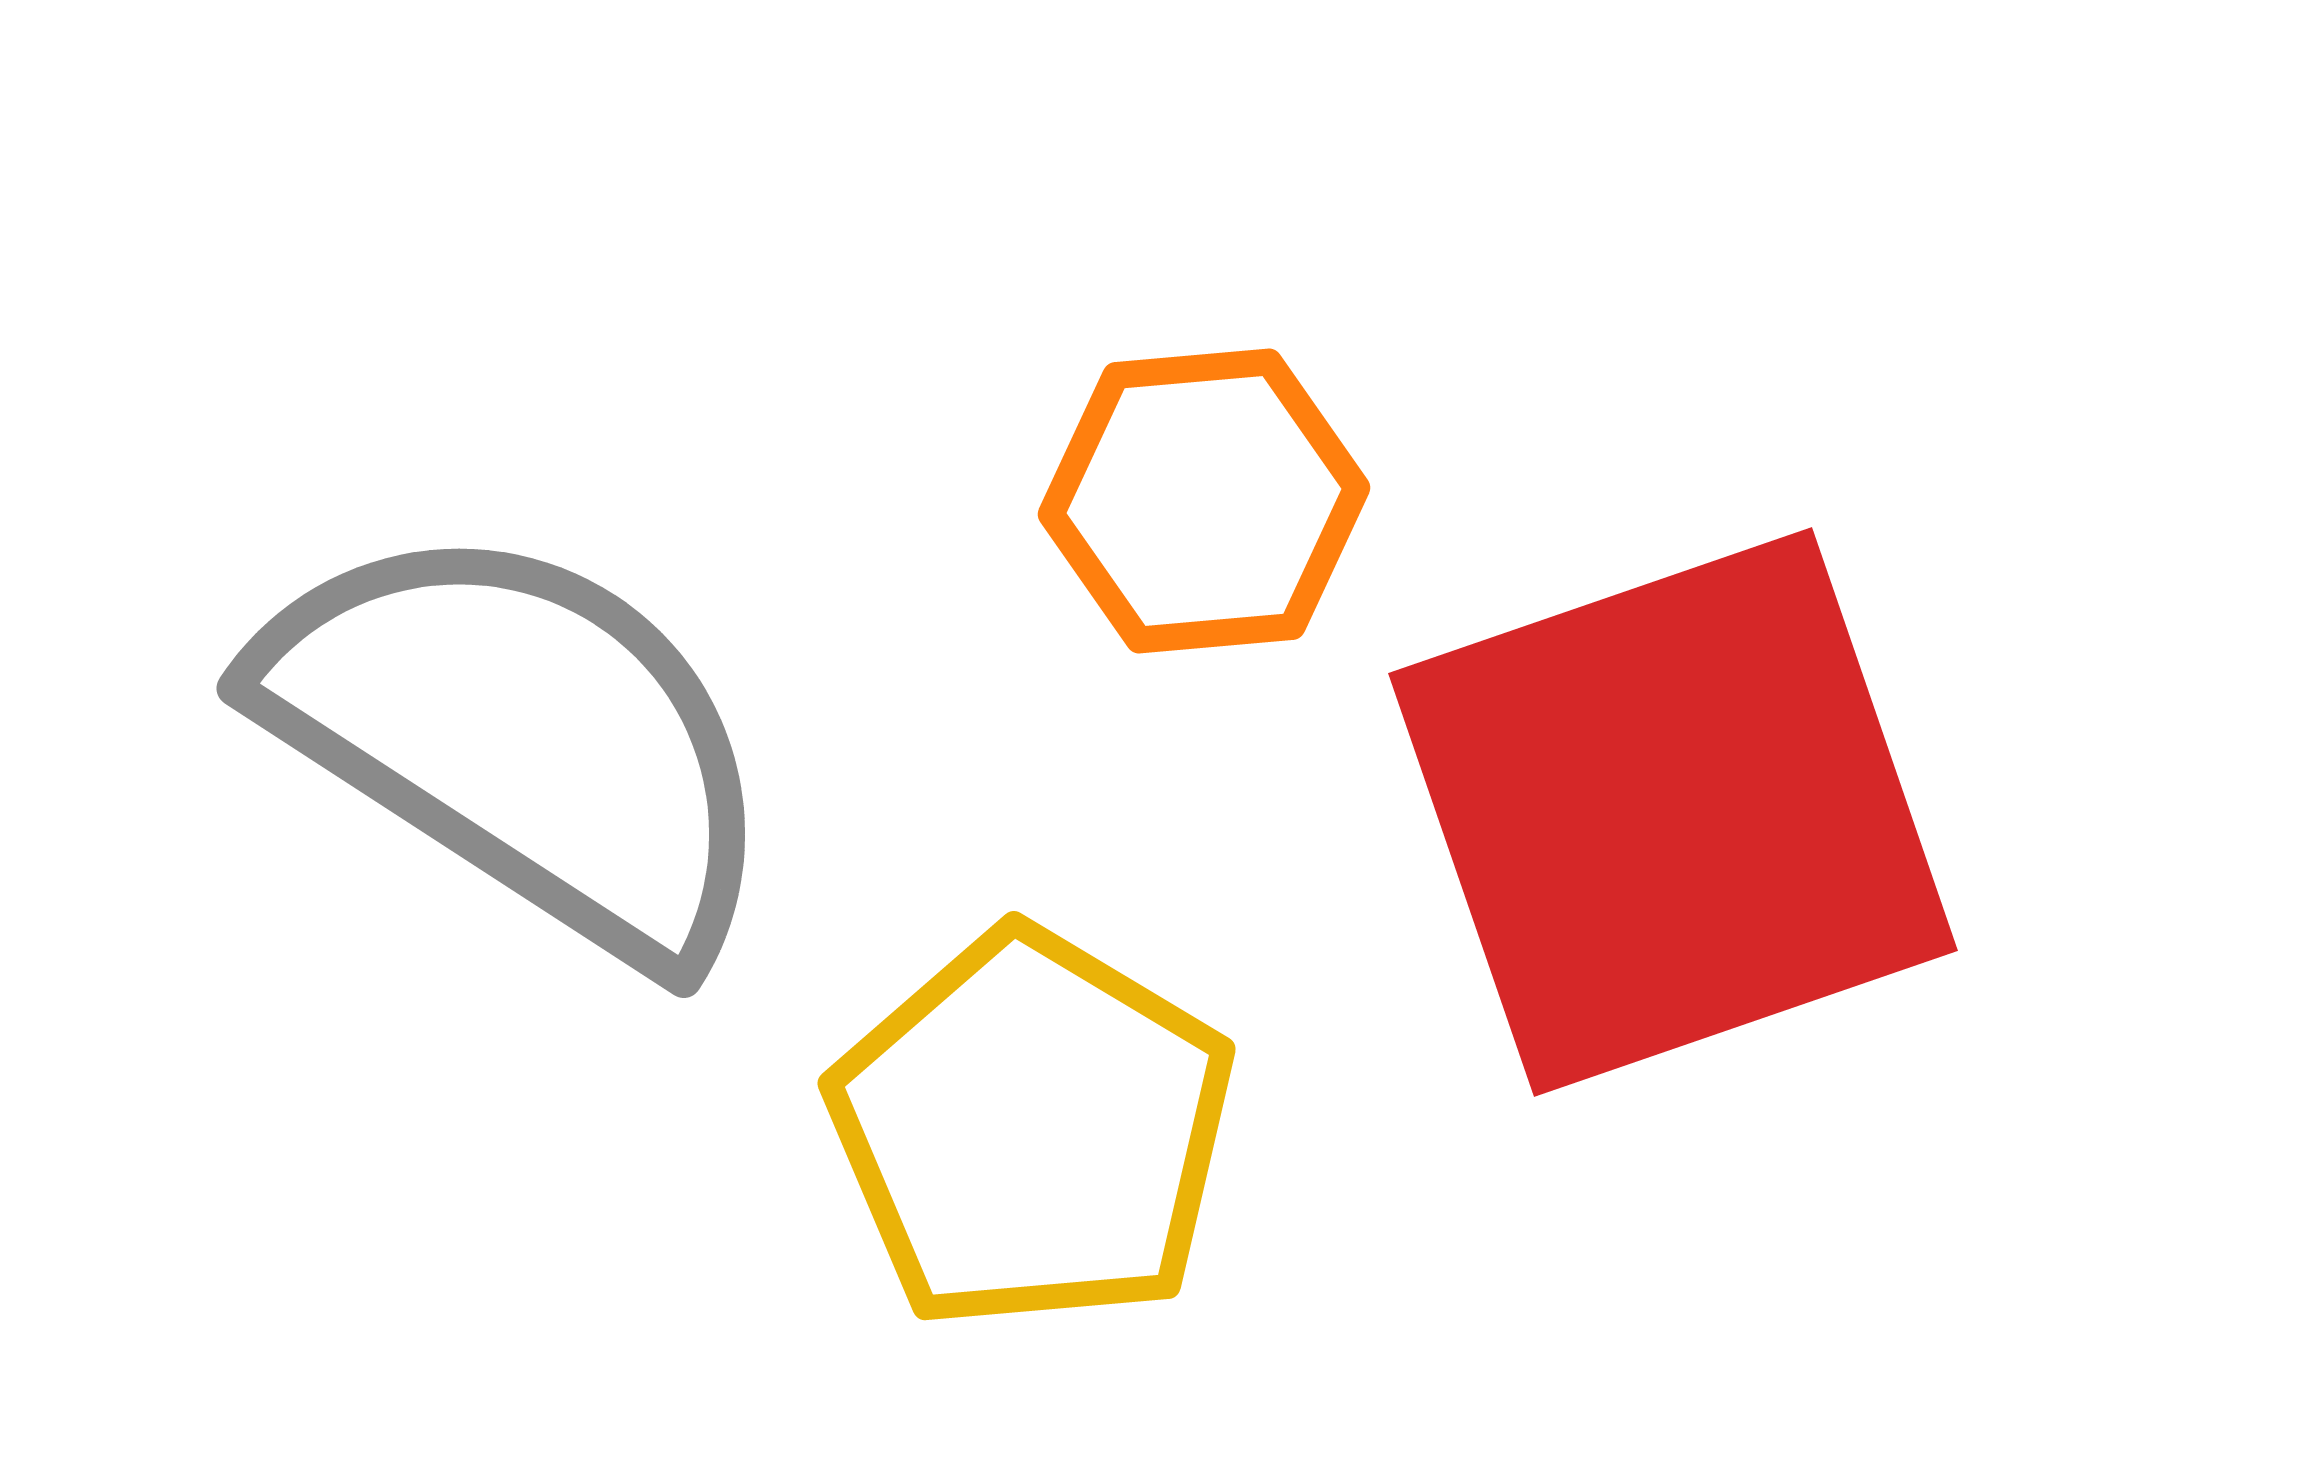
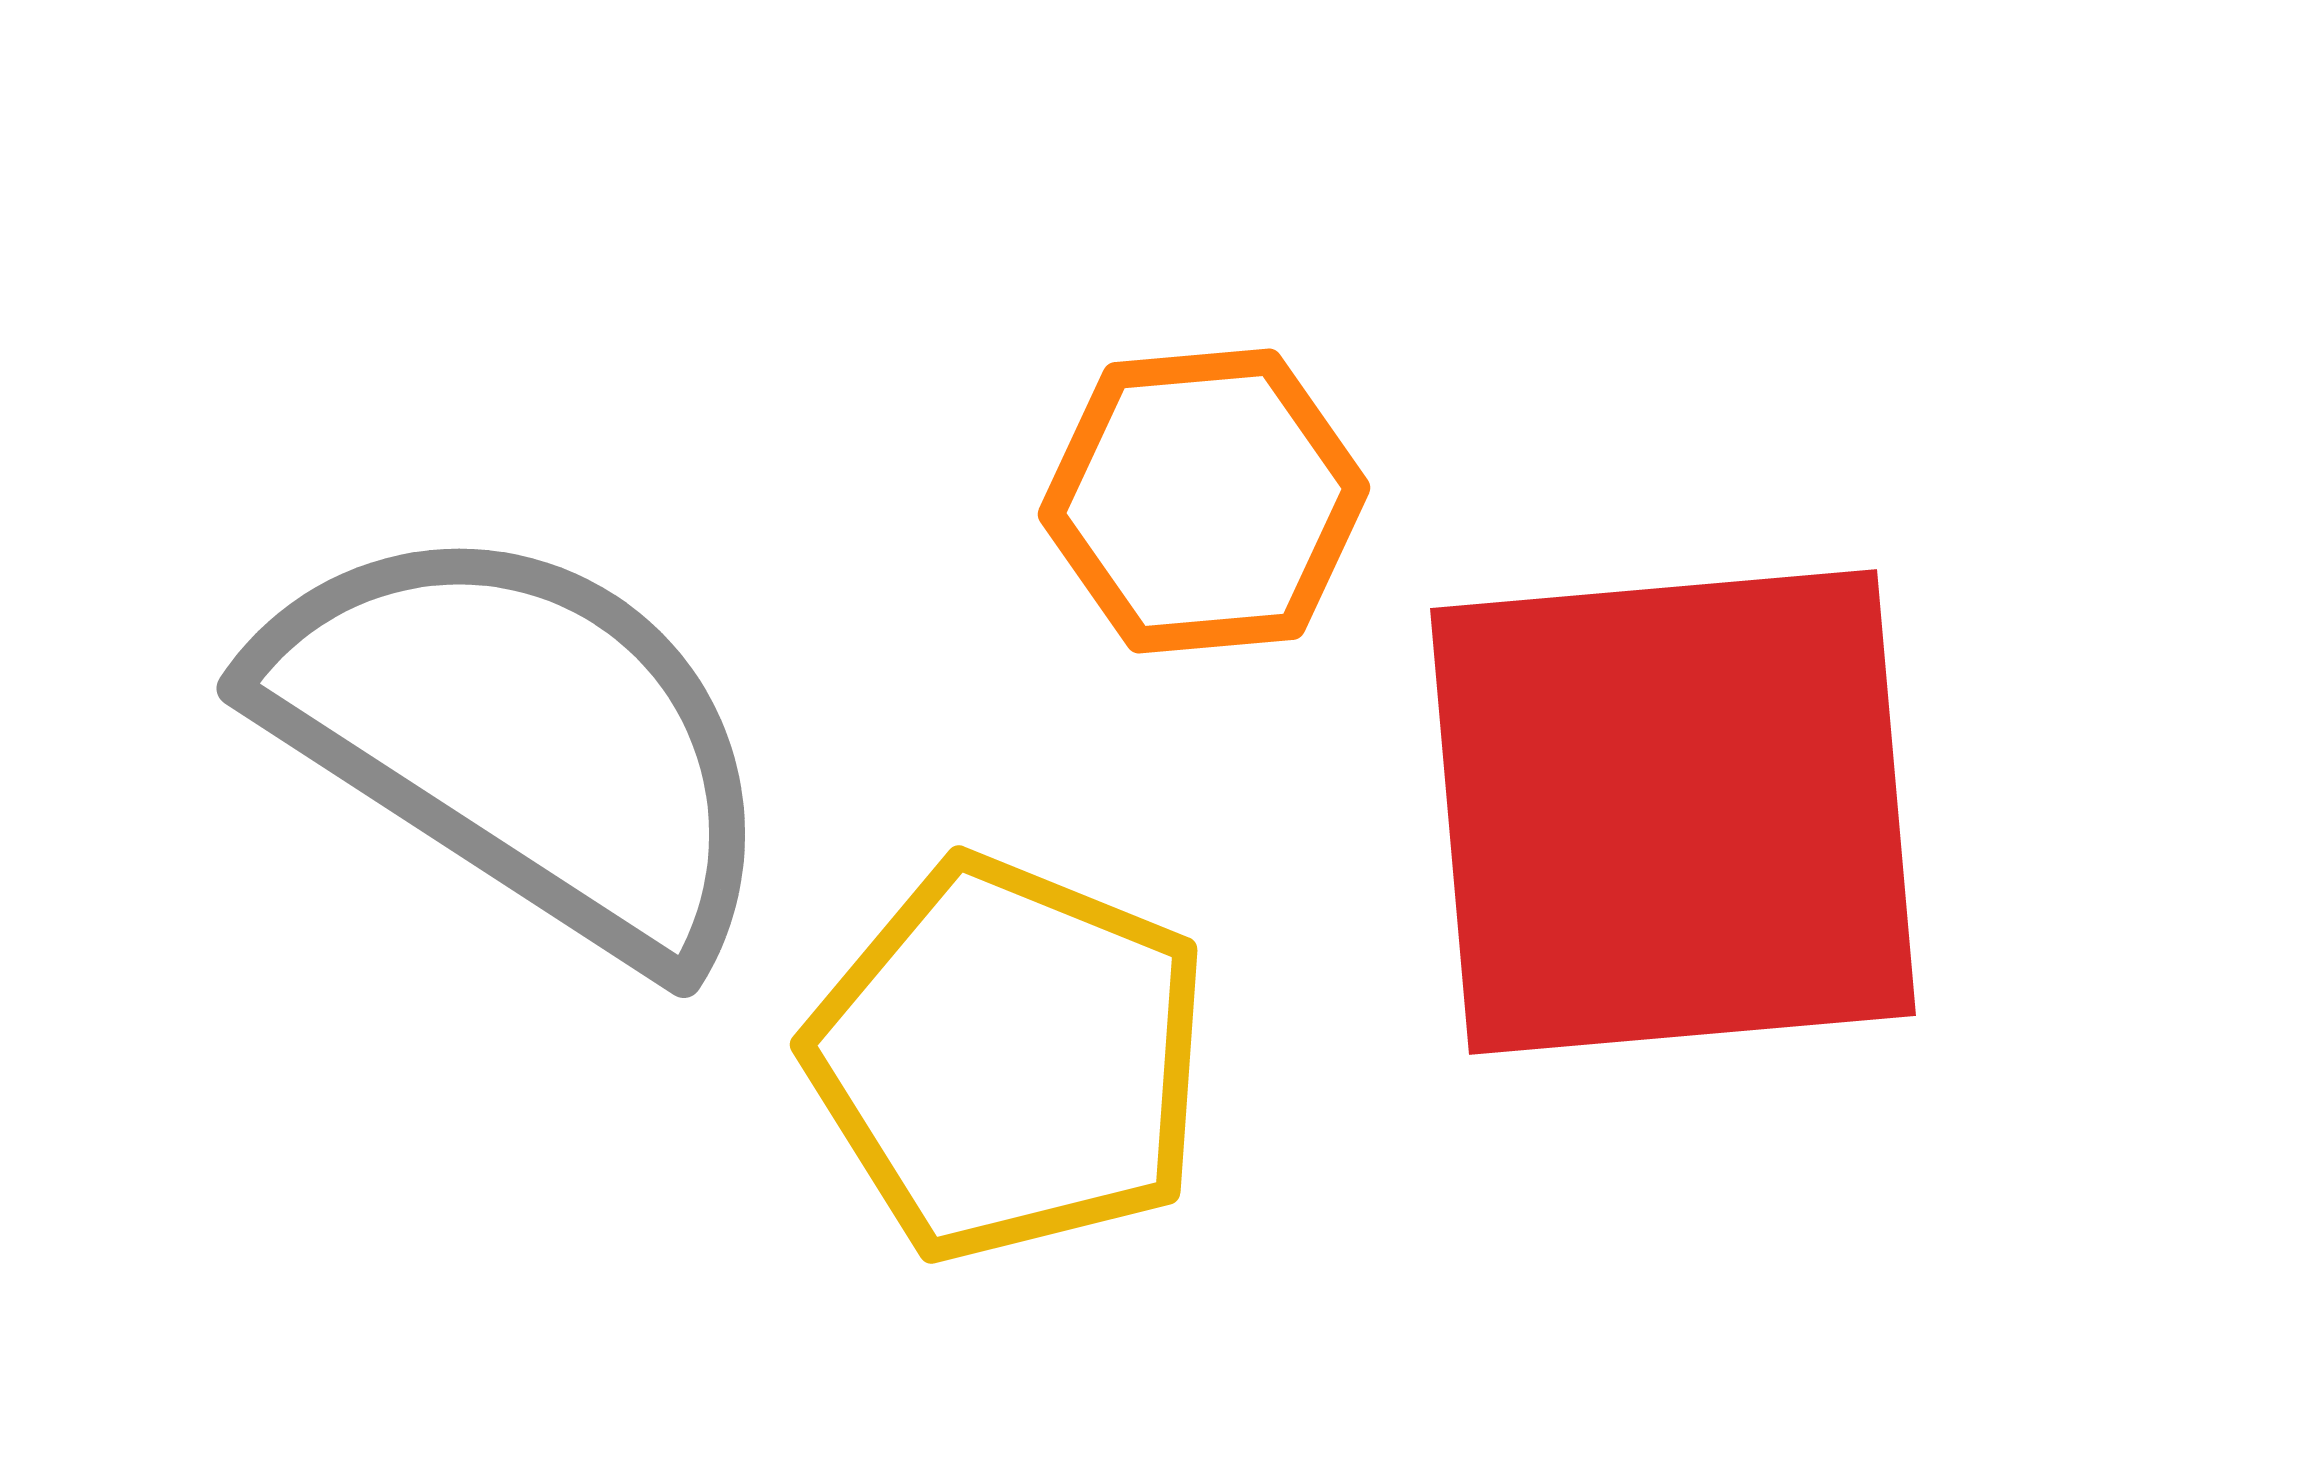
red square: rotated 14 degrees clockwise
yellow pentagon: moved 23 px left, 71 px up; rotated 9 degrees counterclockwise
